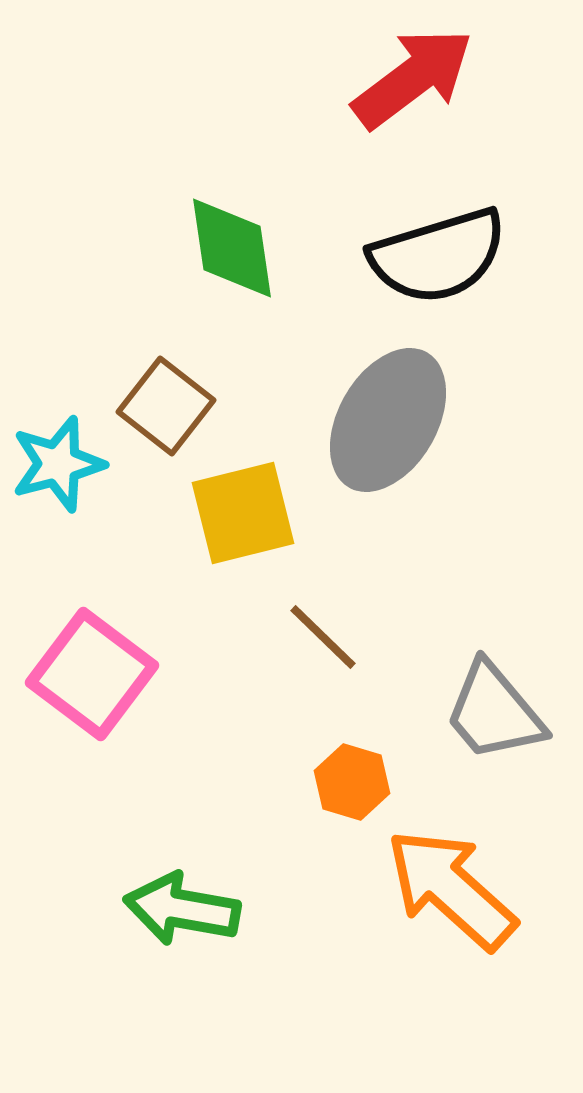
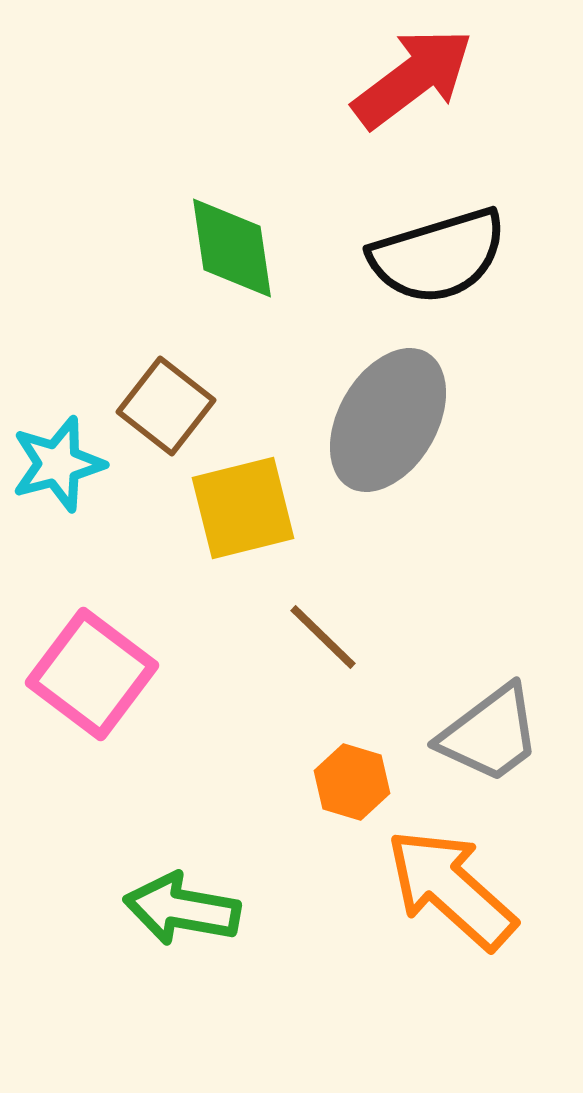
yellow square: moved 5 px up
gray trapezoid: moved 4 px left, 22 px down; rotated 87 degrees counterclockwise
